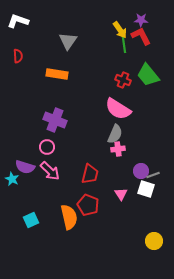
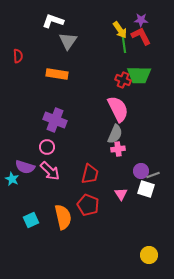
white L-shape: moved 35 px right
green trapezoid: moved 9 px left; rotated 50 degrees counterclockwise
pink semicircle: rotated 148 degrees counterclockwise
orange semicircle: moved 6 px left
yellow circle: moved 5 px left, 14 px down
